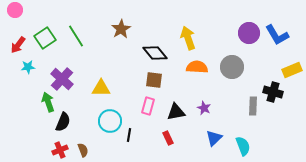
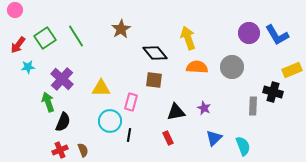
pink rectangle: moved 17 px left, 4 px up
